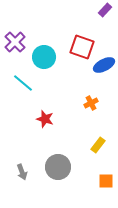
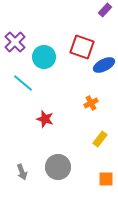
yellow rectangle: moved 2 px right, 6 px up
orange square: moved 2 px up
